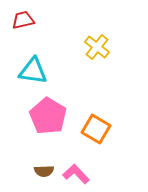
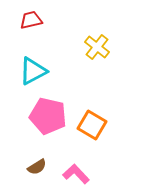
red trapezoid: moved 8 px right
cyan triangle: rotated 36 degrees counterclockwise
pink pentagon: rotated 18 degrees counterclockwise
orange square: moved 4 px left, 4 px up
brown semicircle: moved 7 px left, 4 px up; rotated 30 degrees counterclockwise
